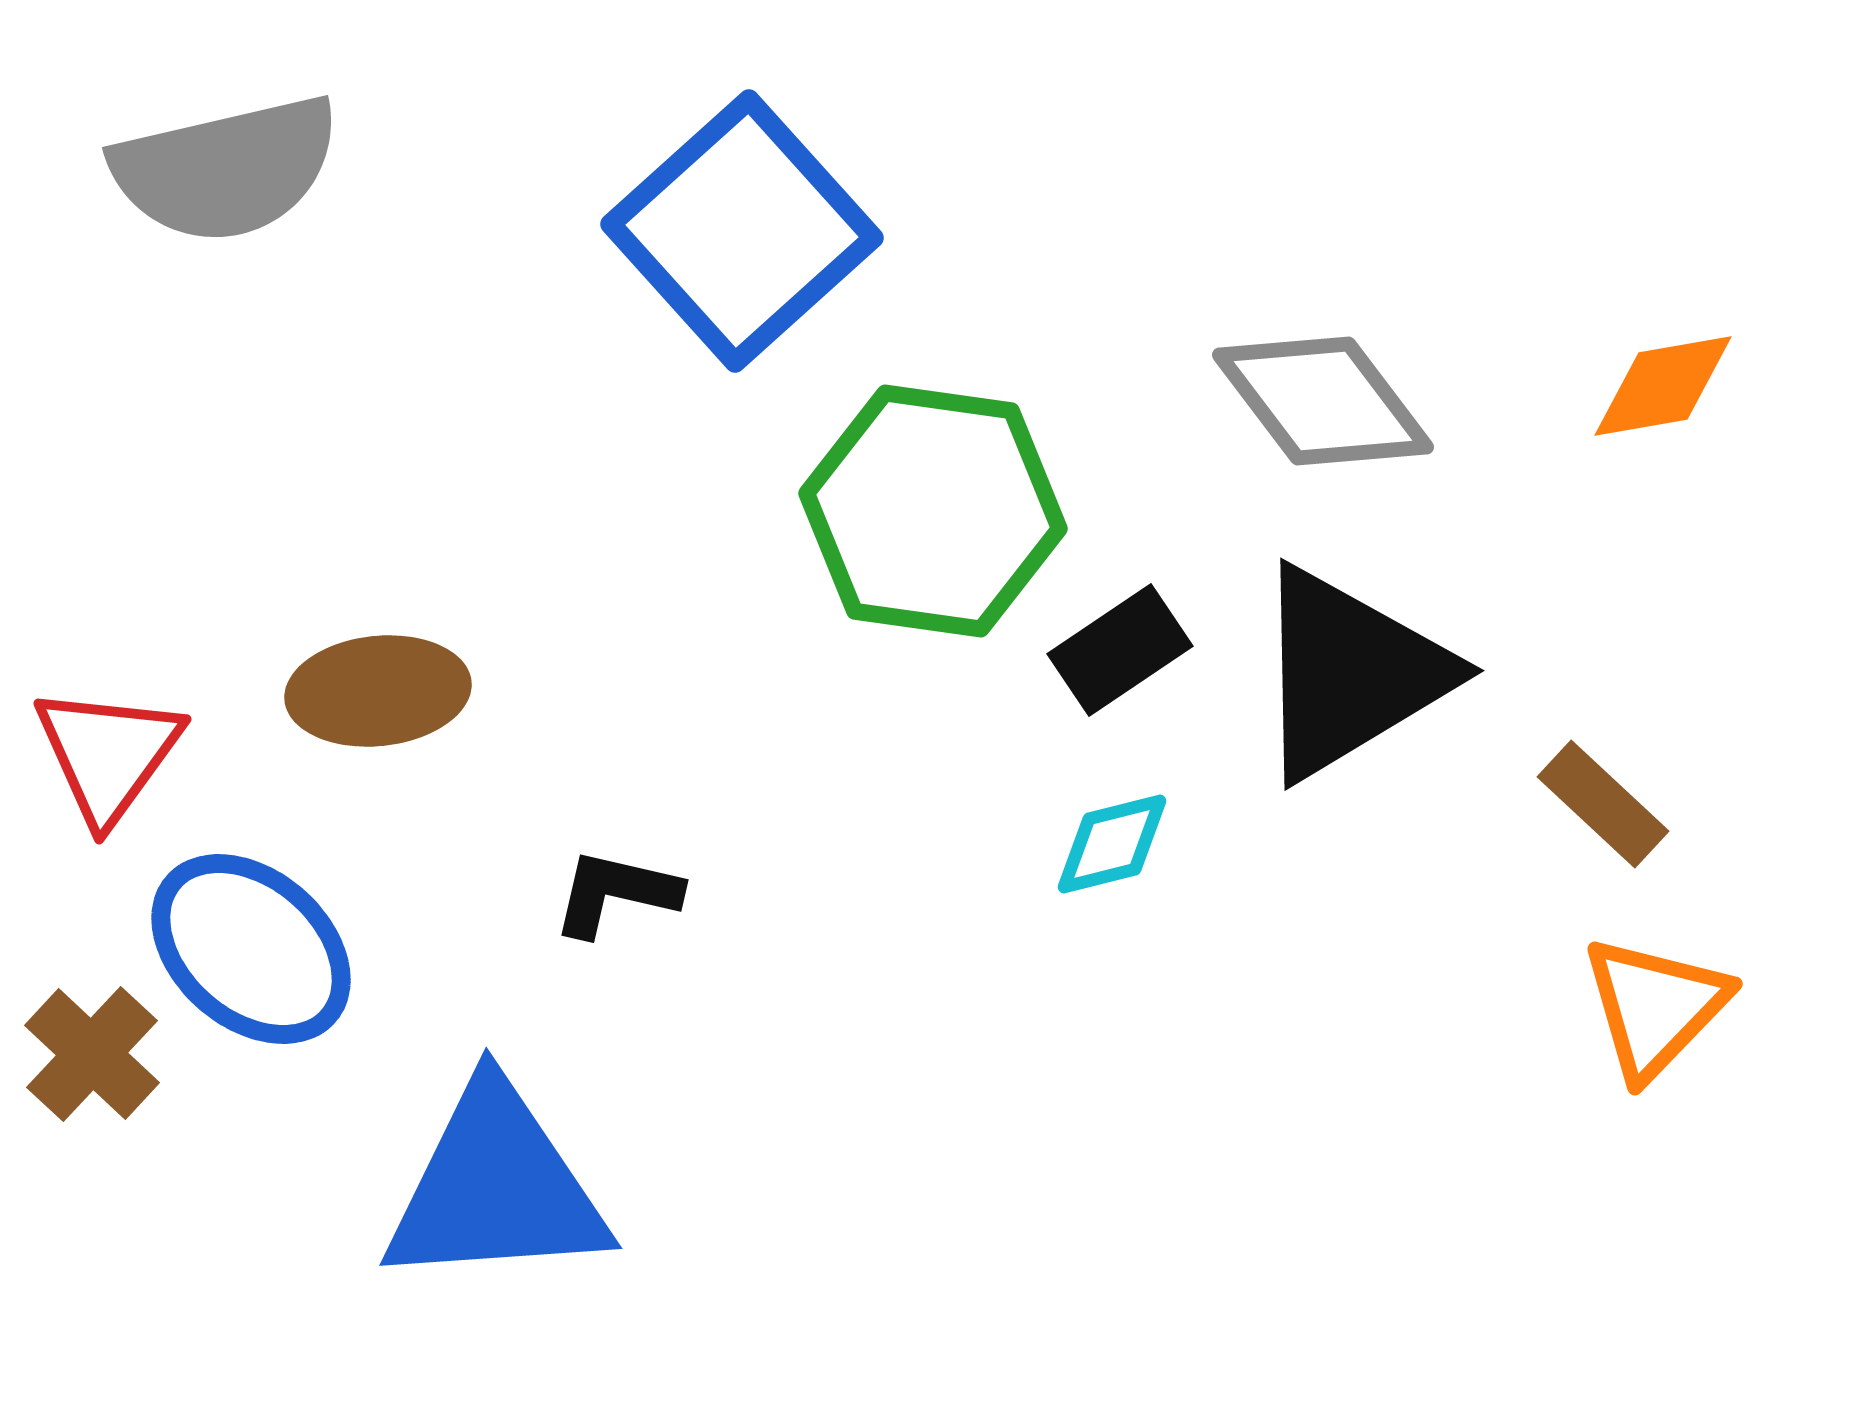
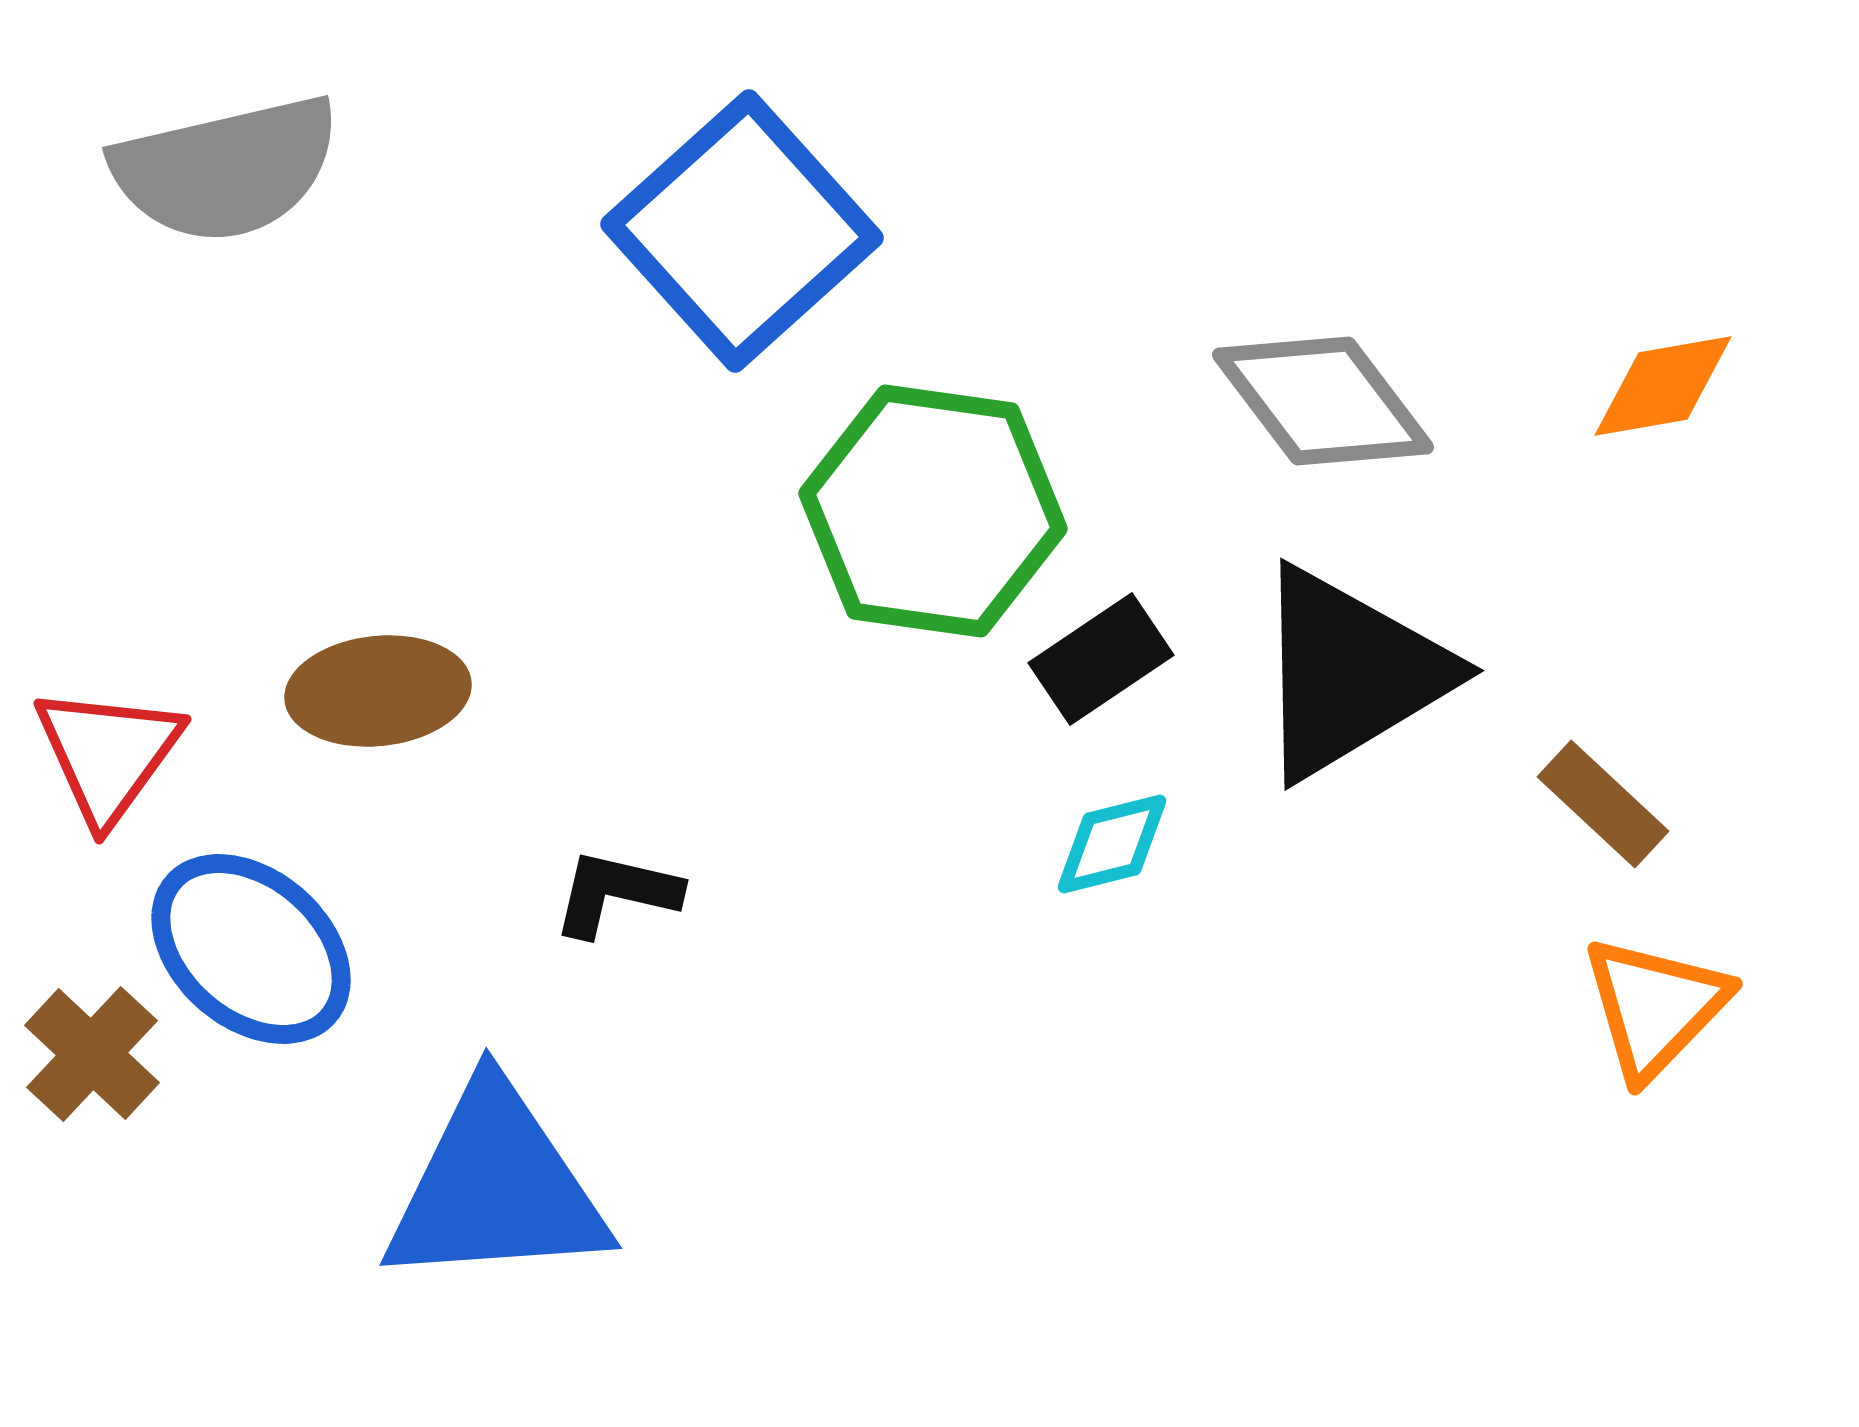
black rectangle: moved 19 px left, 9 px down
